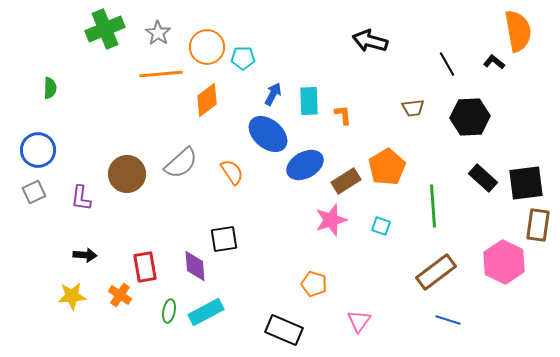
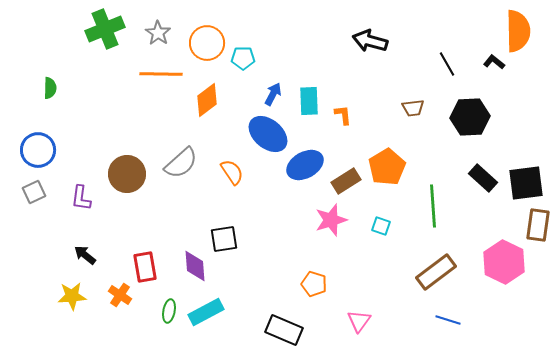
orange semicircle at (518, 31): rotated 9 degrees clockwise
orange circle at (207, 47): moved 4 px up
orange line at (161, 74): rotated 6 degrees clockwise
black arrow at (85, 255): rotated 145 degrees counterclockwise
